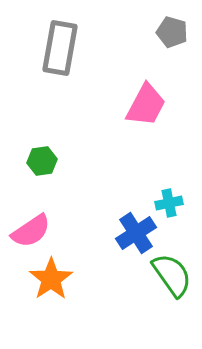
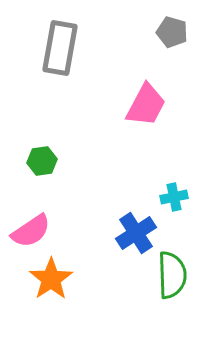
cyan cross: moved 5 px right, 6 px up
green semicircle: rotated 33 degrees clockwise
